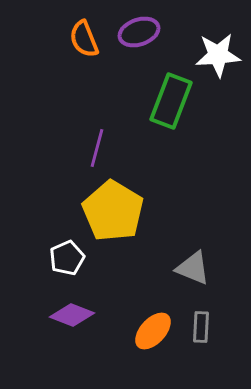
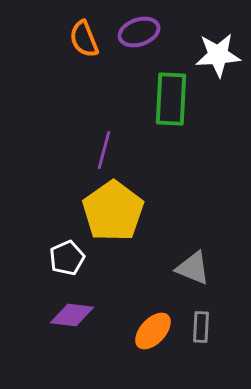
green rectangle: moved 2 px up; rotated 18 degrees counterclockwise
purple line: moved 7 px right, 2 px down
yellow pentagon: rotated 6 degrees clockwise
purple diamond: rotated 15 degrees counterclockwise
